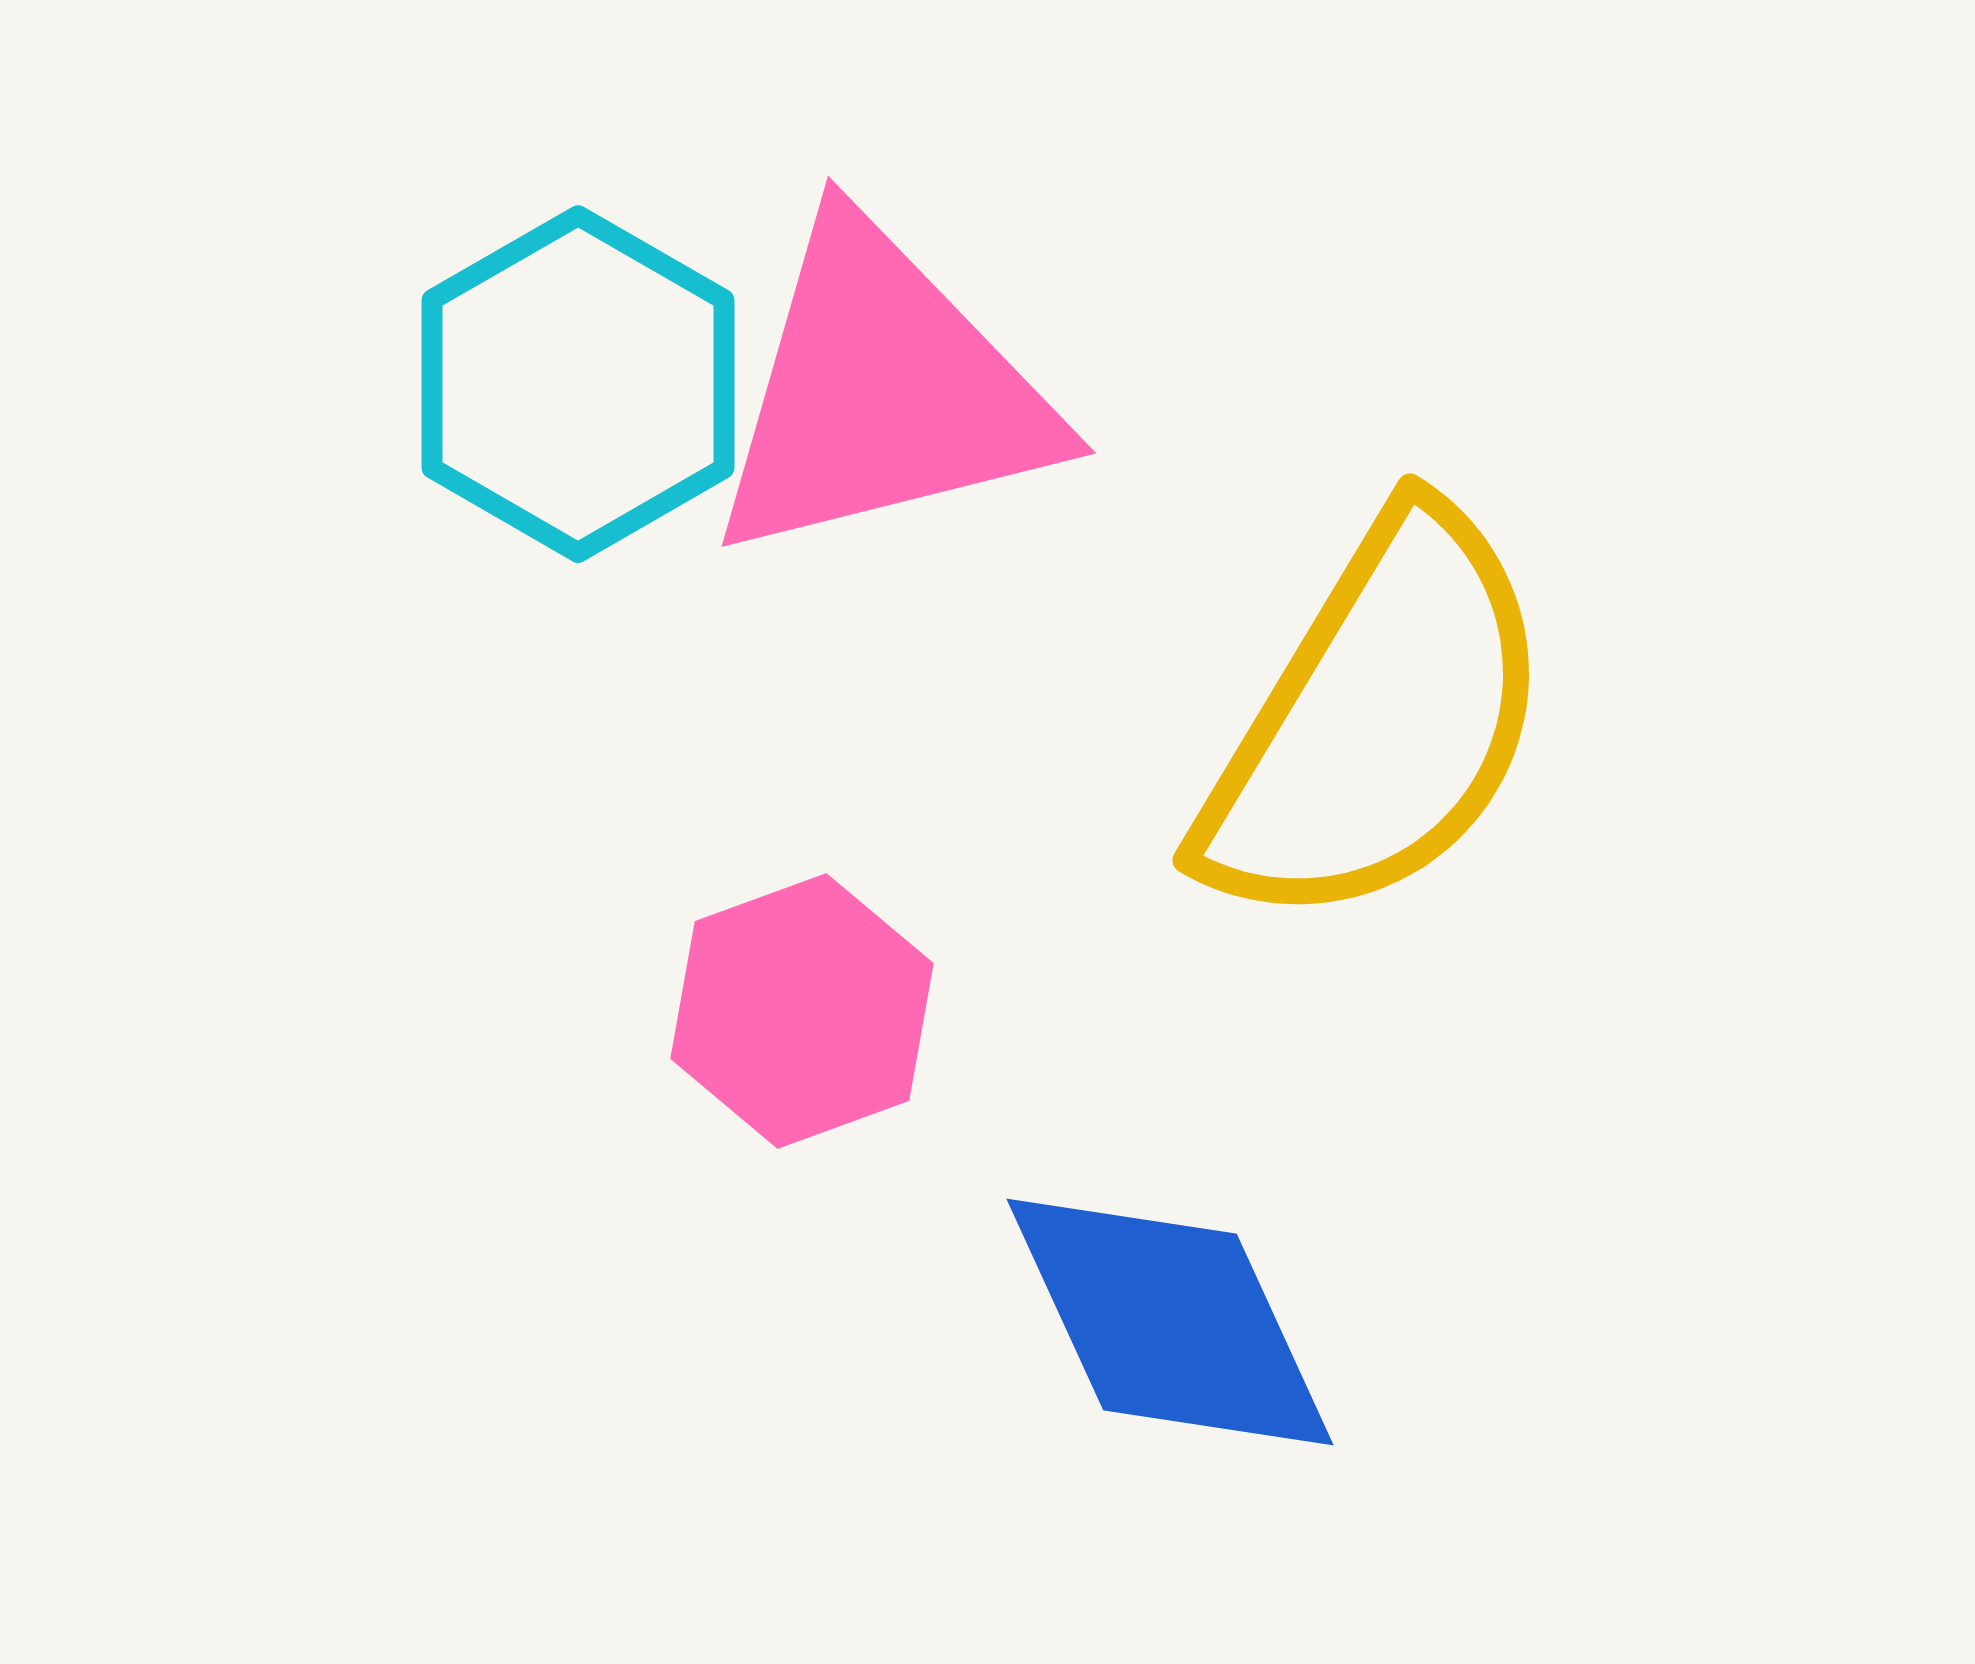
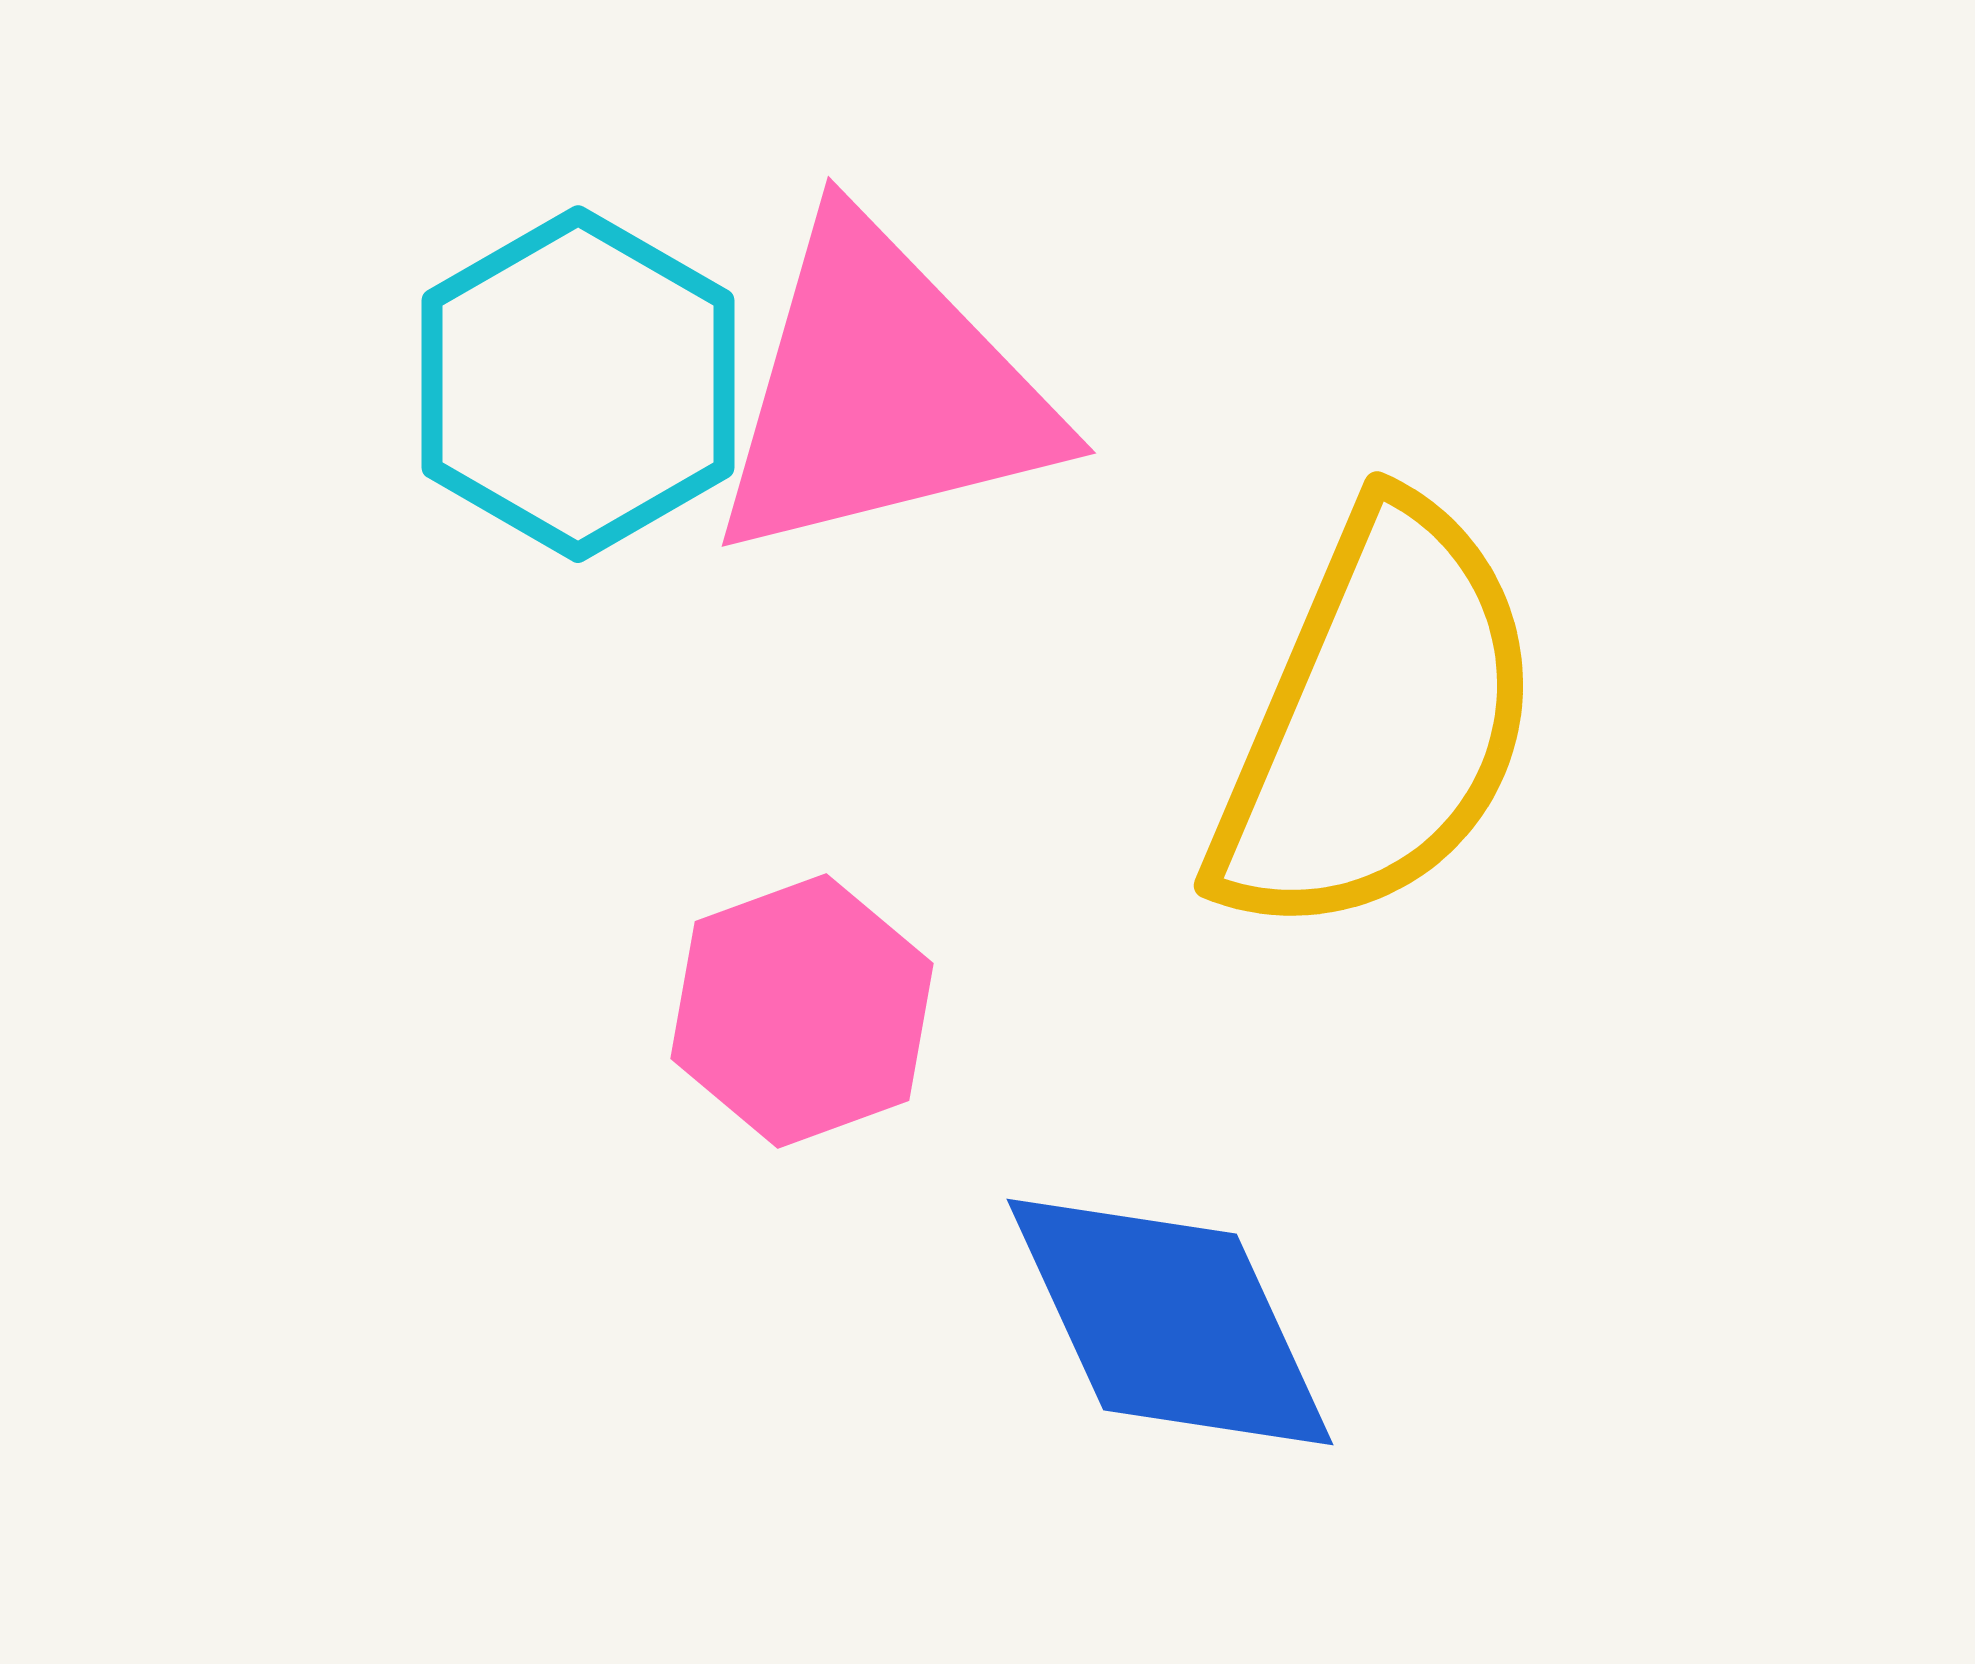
yellow semicircle: rotated 8 degrees counterclockwise
